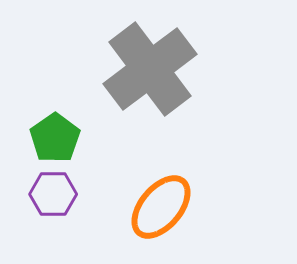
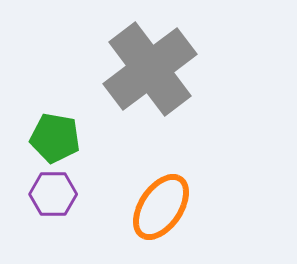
green pentagon: rotated 27 degrees counterclockwise
orange ellipse: rotated 6 degrees counterclockwise
